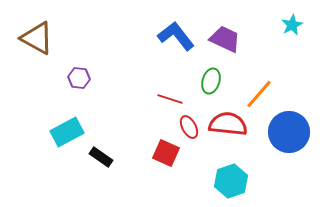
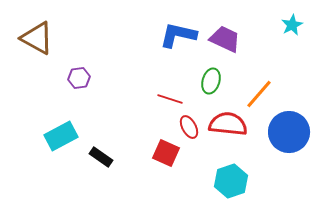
blue L-shape: moved 2 px right, 1 px up; rotated 39 degrees counterclockwise
purple hexagon: rotated 15 degrees counterclockwise
cyan rectangle: moved 6 px left, 4 px down
